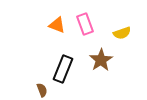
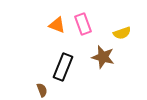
pink rectangle: moved 2 px left
brown star: moved 2 px right, 3 px up; rotated 25 degrees counterclockwise
black rectangle: moved 2 px up
